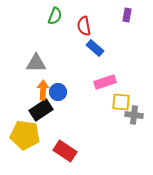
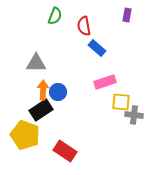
blue rectangle: moved 2 px right
yellow pentagon: rotated 12 degrees clockwise
